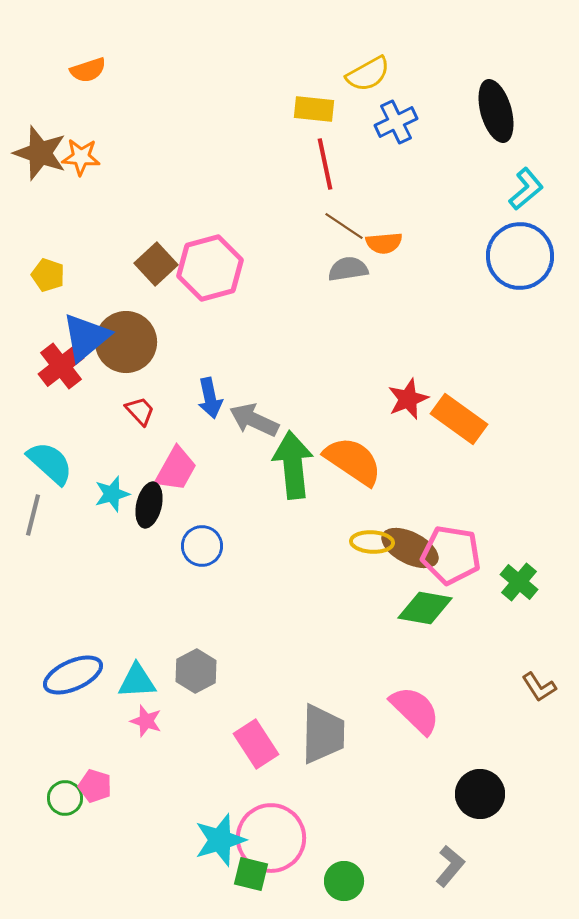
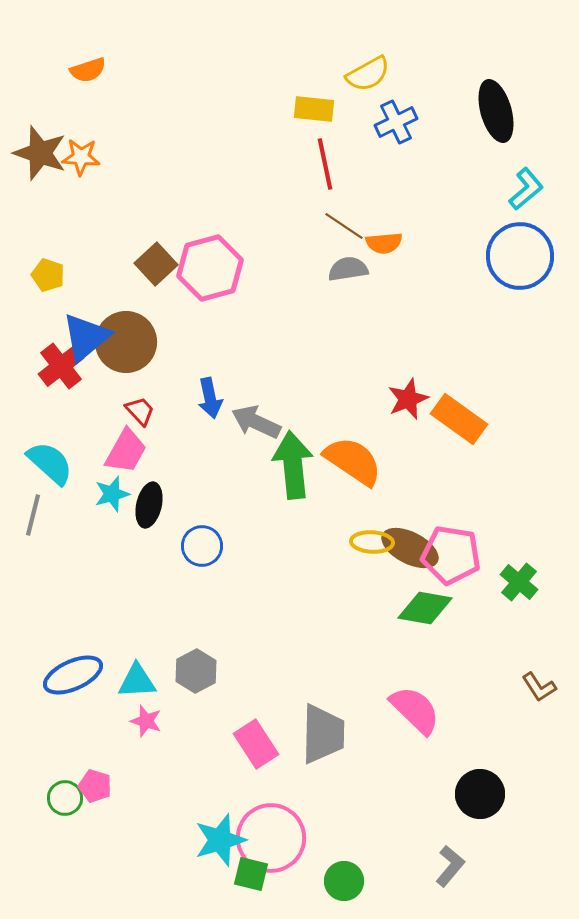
gray arrow at (254, 420): moved 2 px right, 2 px down
pink trapezoid at (176, 469): moved 50 px left, 18 px up
